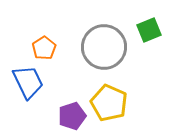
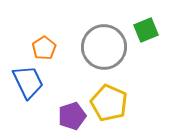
green square: moved 3 px left
